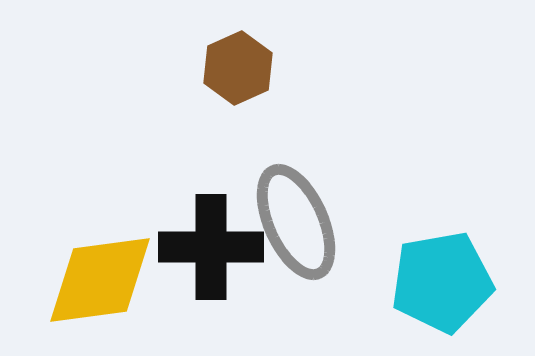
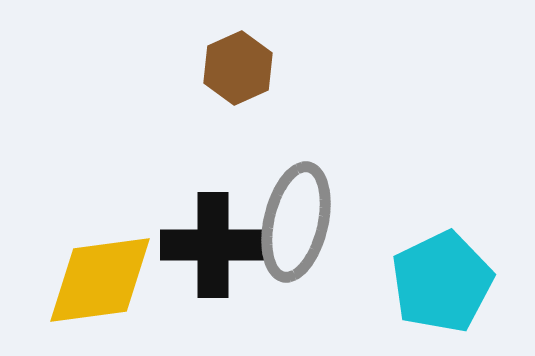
gray ellipse: rotated 37 degrees clockwise
black cross: moved 2 px right, 2 px up
cyan pentagon: rotated 16 degrees counterclockwise
